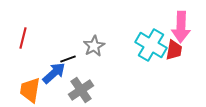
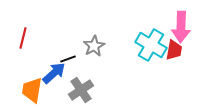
orange trapezoid: moved 2 px right
